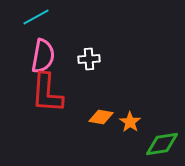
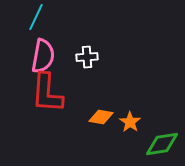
cyan line: rotated 36 degrees counterclockwise
white cross: moved 2 px left, 2 px up
